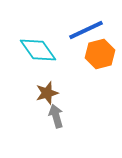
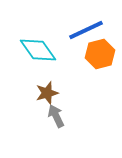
gray arrow: rotated 10 degrees counterclockwise
